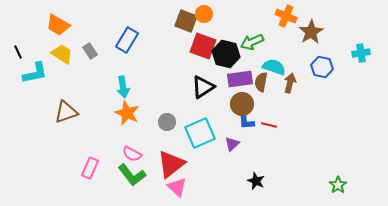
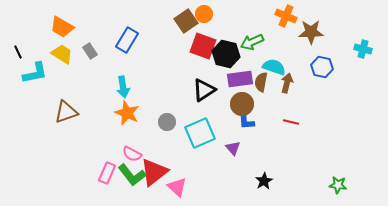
brown square: rotated 35 degrees clockwise
orange trapezoid: moved 4 px right, 2 px down
brown star: rotated 30 degrees clockwise
cyan cross: moved 2 px right, 4 px up; rotated 24 degrees clockwise
brown arrow: moved 3 px left
black triangle: moved 1 px right, 3 px down
red line: moved 22 px right, 3 px up
purple triangle: moved 1 px right, 4 px down; rotated 28 degrees counterclockwise
red triangle: moved 17 px left, 8 px down
pink rectangle: moved 17 px right, 5 px down
black star: moved 8 px right; rotated 18 degrees clockwise
green star: rotated 30 degrees counterclockwise
